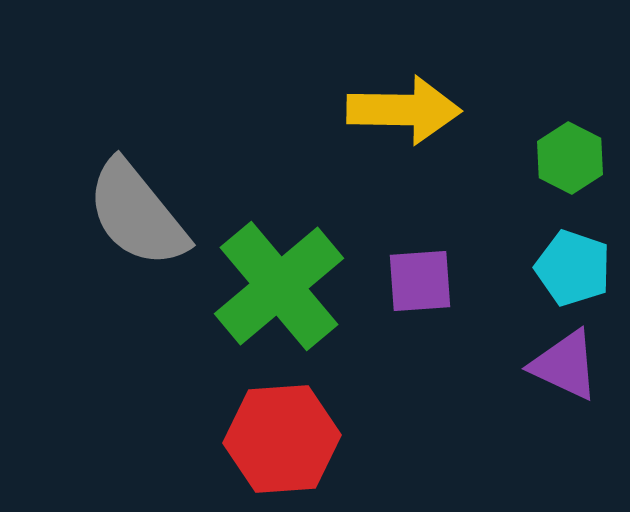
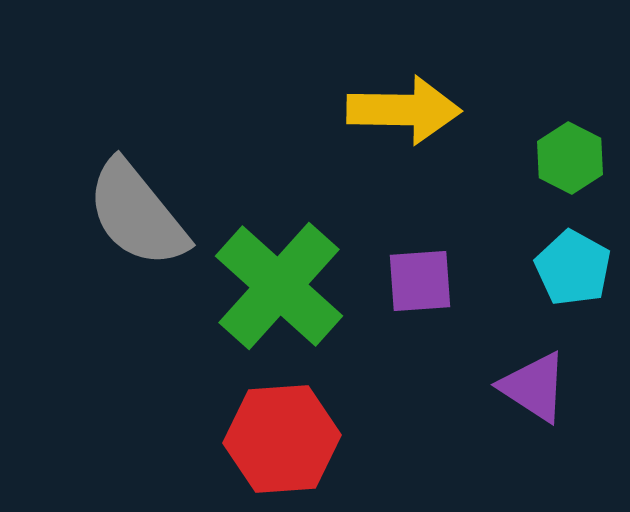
cyan pentagon: rotated 10 degrees clockwise
green cross: rotated 8 degrees counterclockwise
purple triangle: moved 31 px left, 22 px down; rotated 8 degrees clockwise
